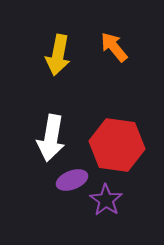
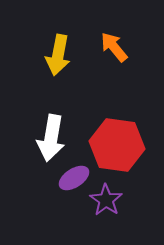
purple ellipse: moved 2 px right, 2 px up; rotated 12 degrees counterclockwise
